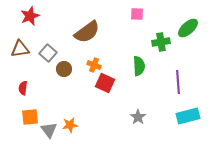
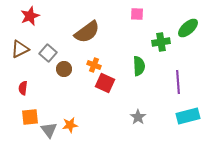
brown triangle: rotated 18 degrees counterclockwise
